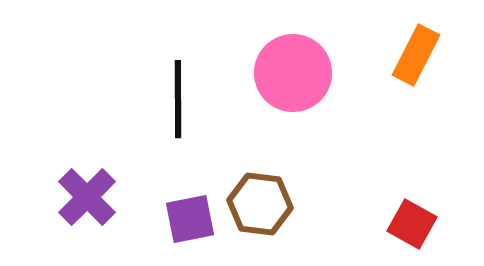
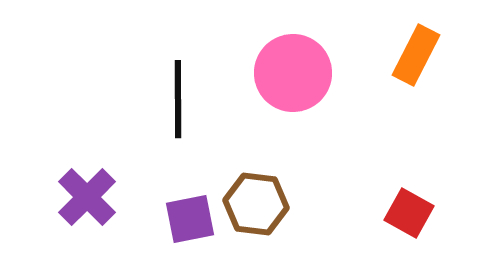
brown hexagon: moved 4 px left
red square: moved 3 px left, 11 px up
